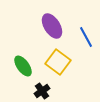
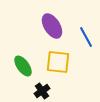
yellow square: rotated 30 degrees counterclockwise
